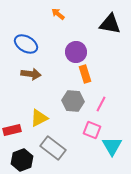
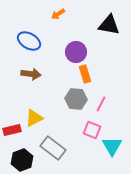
orange arrow: rotated 72 degrees counterclockwise
black triangle: moved 1 px left, 1 px down
blue ellipse: moved 3 px right, 3 px up
gray hexagon: moved 3 px right, 2 px up
yellow triangle: moved 5 px left
